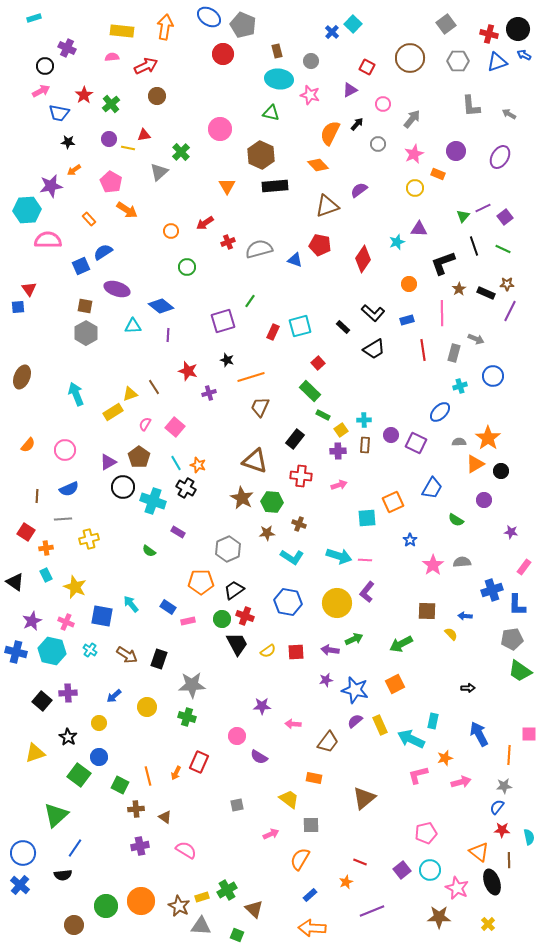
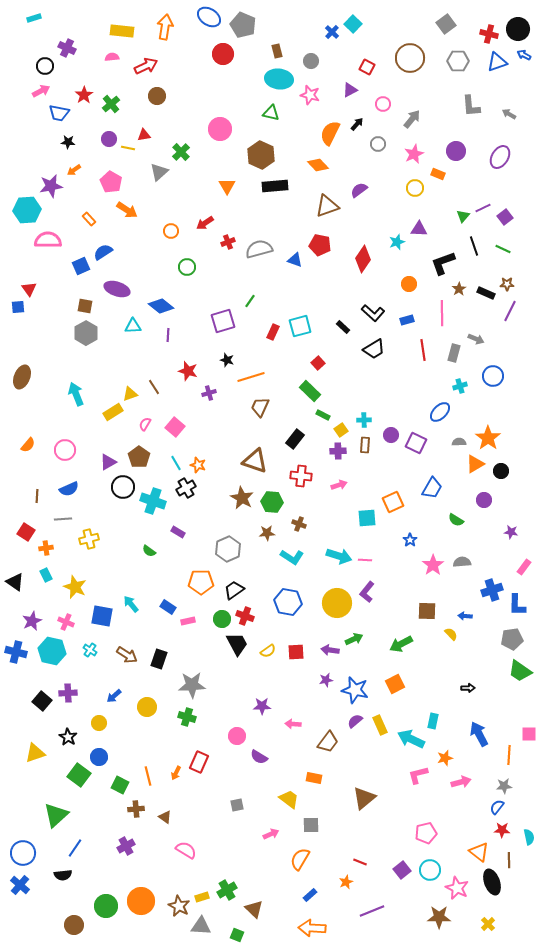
black cross at (186, 488): rotated 30 degrees clockwise
purple cross at (140, 846): moved 14 px left; rotated 18 degrees counterclockwise
